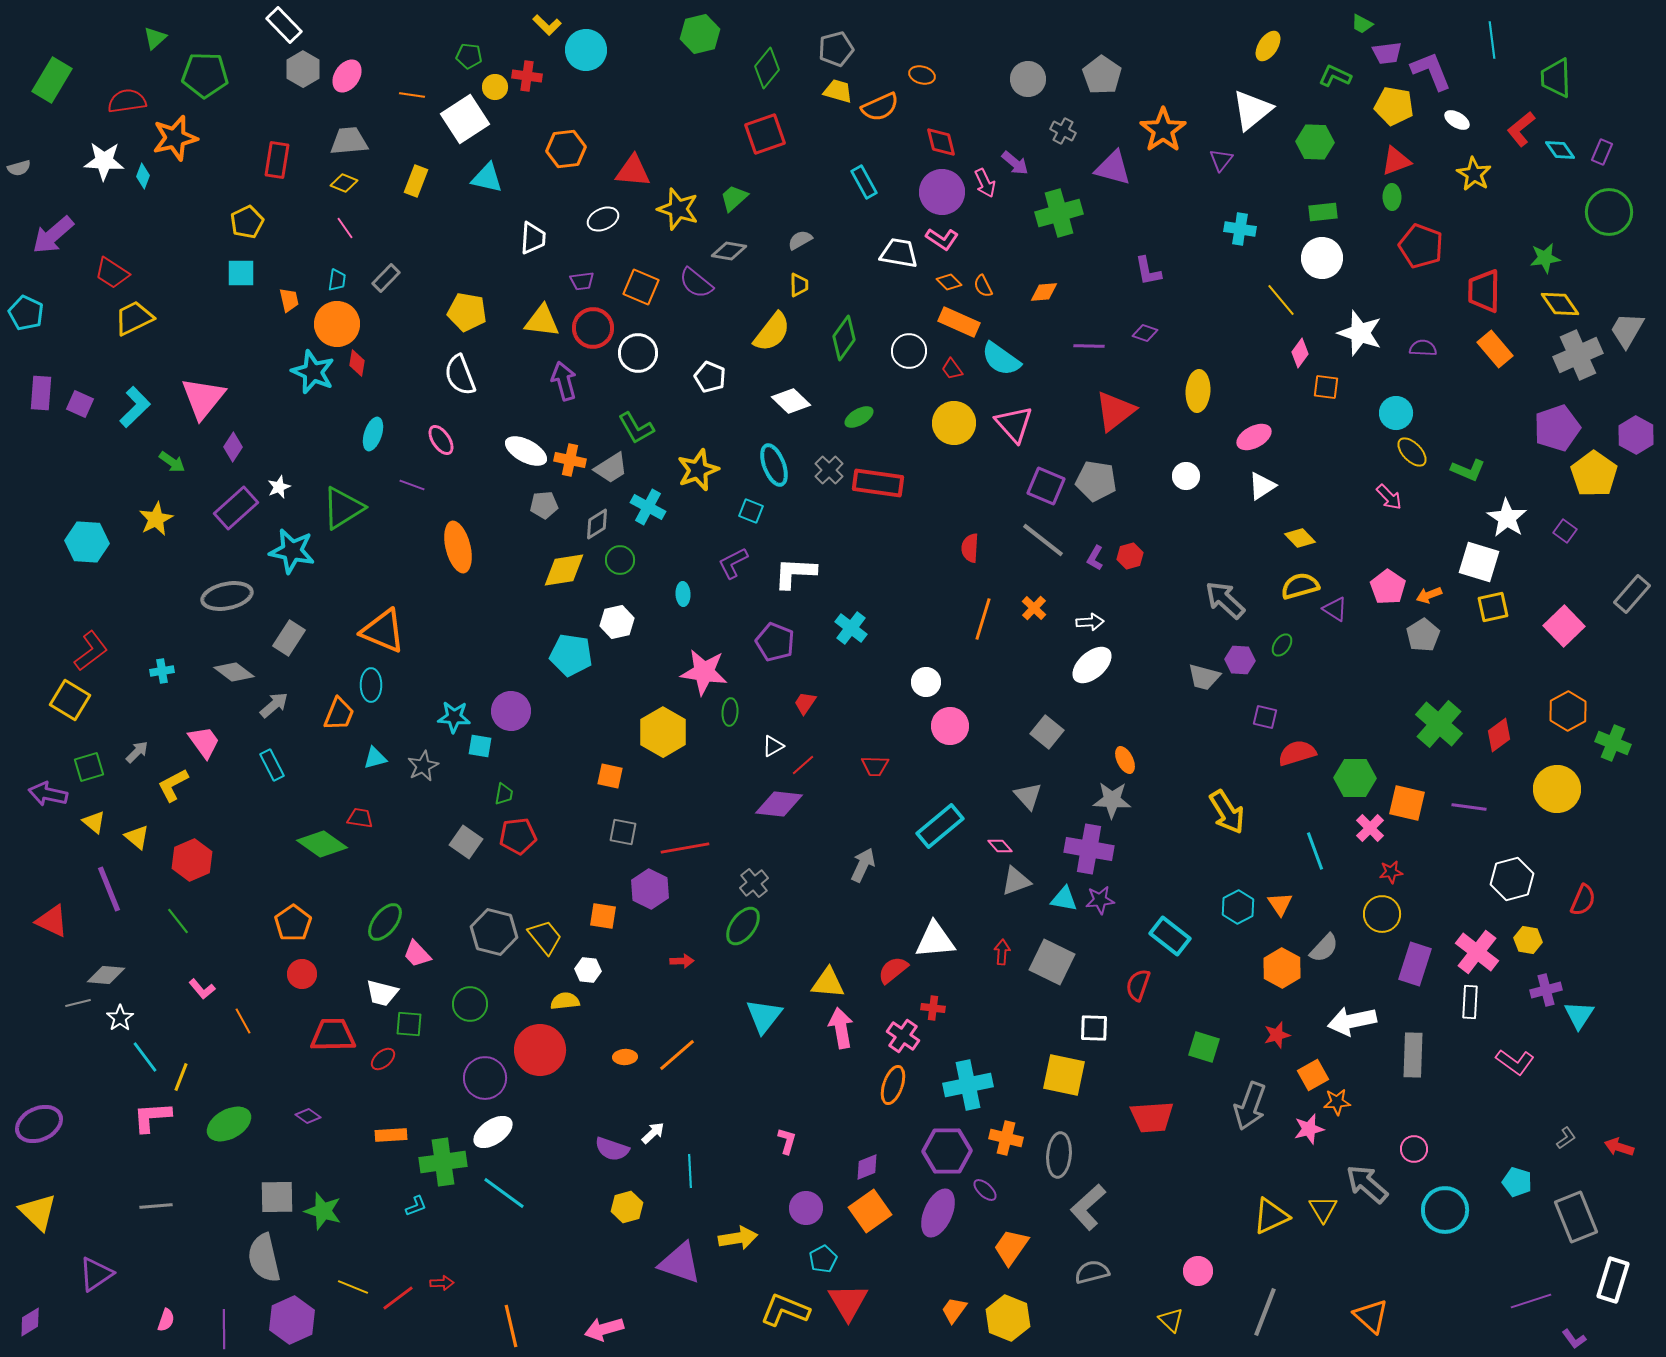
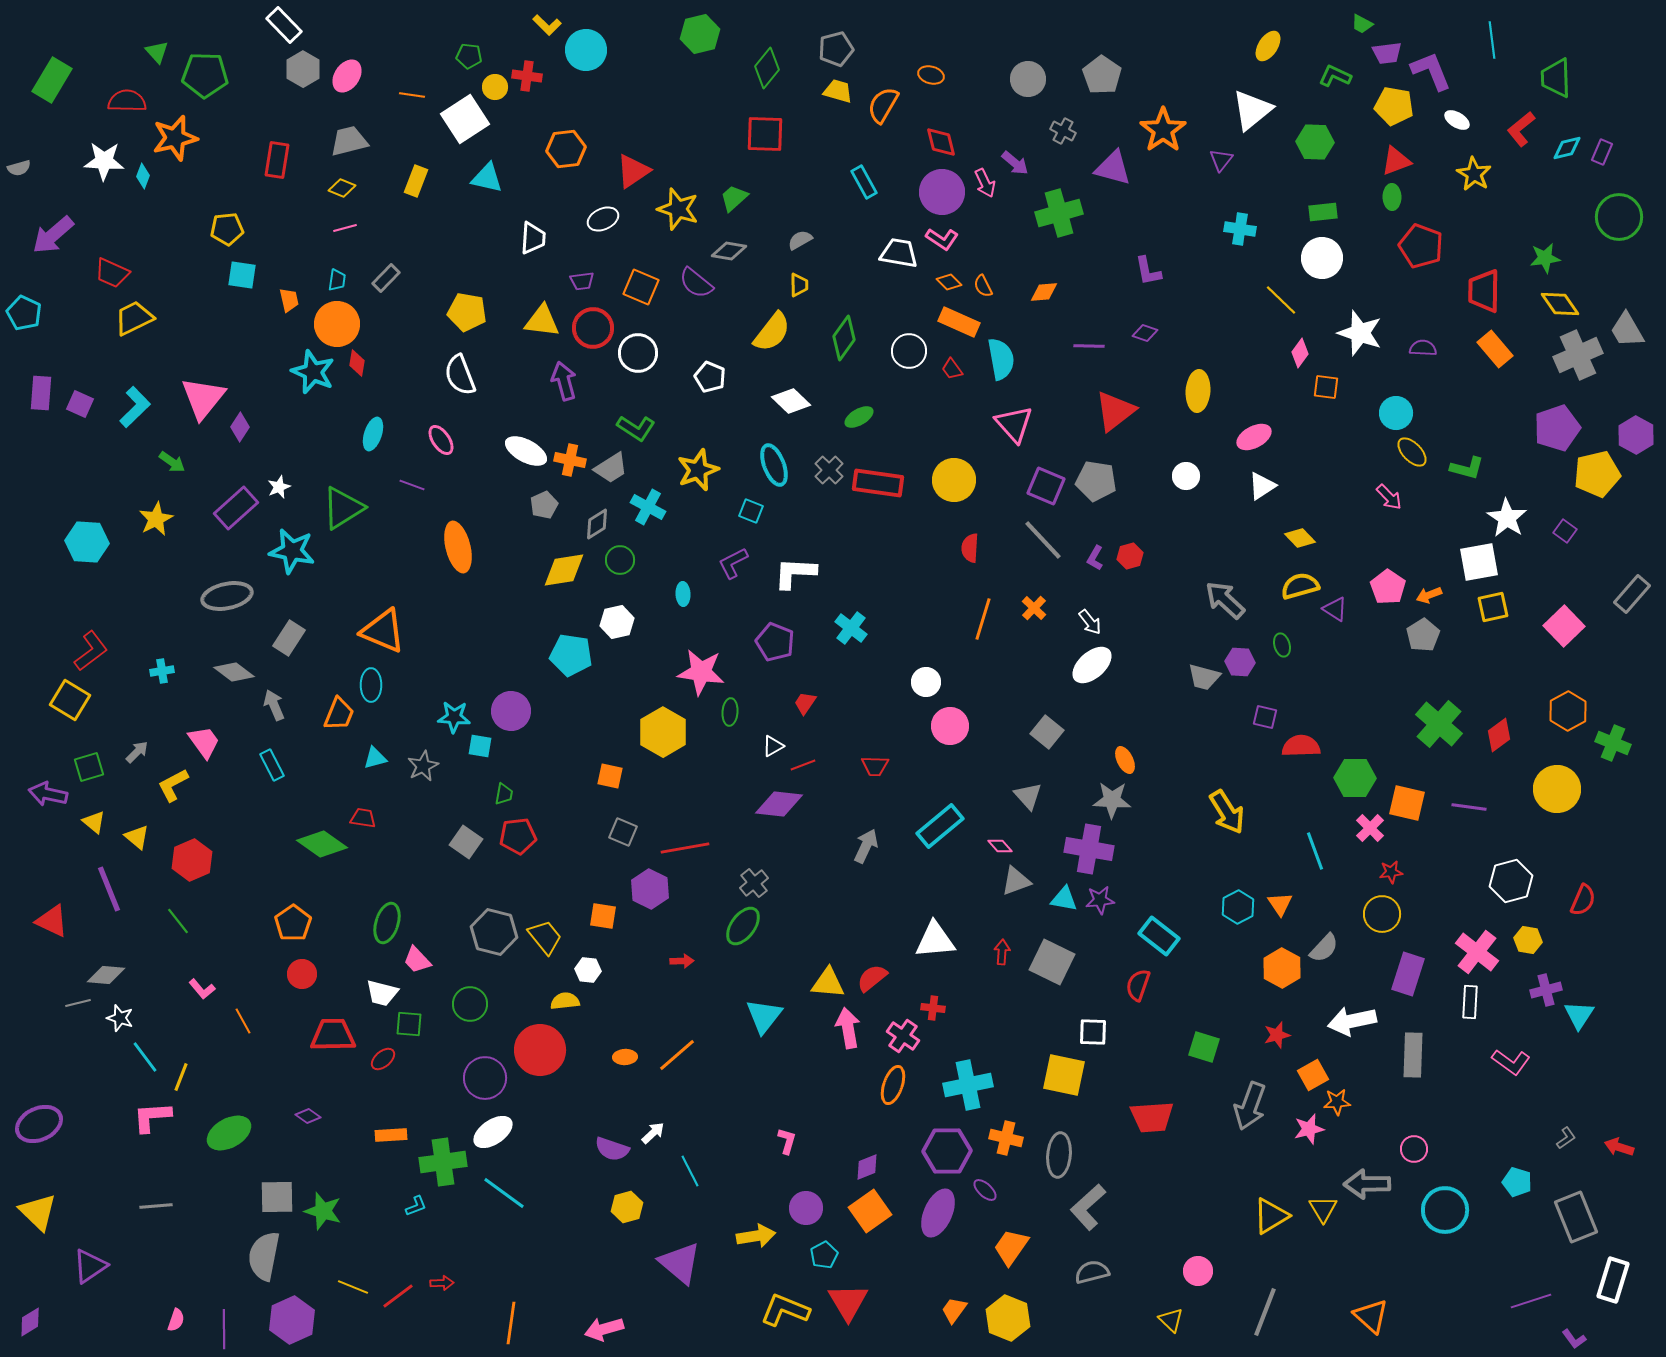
green triangle at (155, 38): moved 2 px right, 14 px down; rotated 30 degrees counterclockwise
orange ellipse at (922, 75): moved 9 px right
red semicircle at (127, 101): rotated 9 degrees clockwise
orange semicircle at (880, 107): moved 3 px right, 2 px up; rotated 144 degrees clockwise
red square at (765, 134): rotated 21 degrees clockwise
gray trapezoid at (349, 141): rotated 9 degrees counterclockwise
cyan diamond at (1560, 150): moved 7 px right, 2 px up; rotated 68 degrees counterclockwise
red triangle at (633, 171): rotated 39 degrees counterclockwise
yellow diamond at (344, 183): moved 2 px left, 5 px down
green circle at (1609, 212): moved 10 px right, 5 px down
yellow pentagon at (247, 222): moved 20 px left, 7 px down; rotated 20 degrees clockwise
pink line at (345, 228): rotated 70 degrees counterclockwise
red trapezoid at (112, 273): rotated 9 degrees counterclockwise
cyan square at (241, 273): moved 1 px right, 2 px down; rotated 8 degrees clockwise
yellow line at (1281, 300): rotated 6 degrees counterclockwise
cyan pentagon at (26, 313): moved 2 px left
gray trapezoid at (1627, 330): rotated 60 degrees counterclockwise
cyan semicircle at (1001, 359): rotated 135 degrees counterclockwise
yellow circle at (954, 423): moved 57 px down
green L-shape at (636, 428): rotated 27 degrees counterclockwise
purple diamond at (233, 447): moved 7 px right, 20 px up
green L-shape at (1468, 470): moved 1 px left, 2 px up; rotated 8 degrees counterclockwise
yellow pentagon at (1594, 474): moved 3 px right; rotated 24 degrees clockwise
gray pentagon at (544, 505): rotated 20 degrees counterclockwise
gray line at (1043, 540): rotated 9 degrees clockwise
white square at (1479, 562): rotated 27 degrees counterclockwise
white arrow at (1090, 622): rotated 56 degrees clockwise
green ellipse at (1282, 645): rotated 50 degrees counterclockwise
purple hexagon at (1240, 660): moved 2 px down
pink star at (704, 672): moved 3 px left
gray arrow at (274, 705): rotated 72 degrees counterclockwise
red semicircle at (1297, 753): moved 4 px right, 7 px up; rotated 15 degrees clockwise
red line at (803, 765): rotated 20 degrees clockwise
red trapezoid at (360, 818): moved 3 px right
gray square at (623, 832): rotated 12 degrees clockwise
gray arrow at (863, 865): moved 3 px right, 19 px up
white hexagon at (1512, 879): moved 1 px left, 2 px down
green ellipse at (385, 922): moved 2 px right, 1 px down; rotated 21 degrees counterclockwise
cyan rectangle at (1170, 936): moved 11 px left
pink trapezoid at (417, 954): moved 6 px down
purple rectangle at (1415, 964): moved 7 px left, 10 px down
red semicircle at (893, 970): moved 21 px left, 8 px down
white star at (120, 1018): rotated 20 degrees counterclockwise
pink arrow at (841, 1028): moved 7 px right
white square at (1094, 1028): moved 1 px left, 4 px down
pink L-shape at (1515, 1062): moved 4 px left
green ellipse at (229, 1124): moved 9 px down
cyan line at (690, 1171): rotated 24 degrees counterclockwise
gray arrow at (1367, 1184): rotated 42 degrees counterclockwise
yellow triangle at (1271, 1216): rotated 6 degrees counterclockwise
yellow arrow at (738, 1238): moved 18 px right, 2 px up
gray semicircle at (264, 1258): moved 2 px up; rotated 24 degrees clockwise
cyan pentagon at (823, 1259): moved 1 px right, 4 px up
purple triangle at (680, 1263): rotated 21 degrees clockwise
purple triangle at (96, 1274): moved 6 px left, 8 px up
red line at (398, 1298): moved 2 px up
pink semicircle at (166, 1320): moved 10 px right
orange line at (511, 1326): moved 3 px up; rotated 21 degrees clockwise
